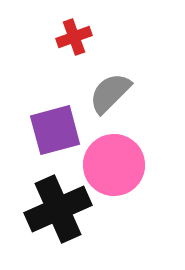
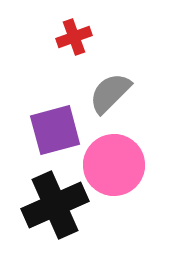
black cross: moved 3 px left, 4 px up
